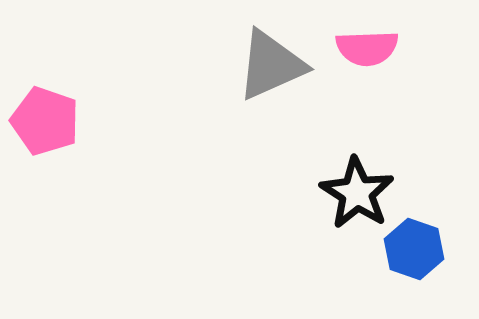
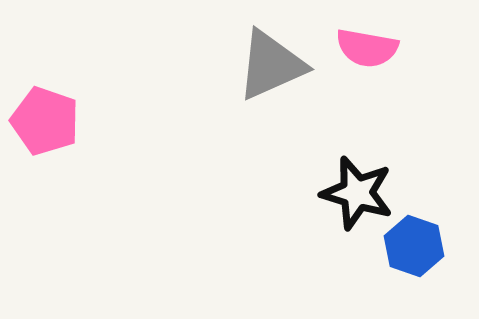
pink semicircle: rotated 12 degrees clockwise
black star: rotated 16 degrees counterclockwise
blue hexagon: moved 3 px up
